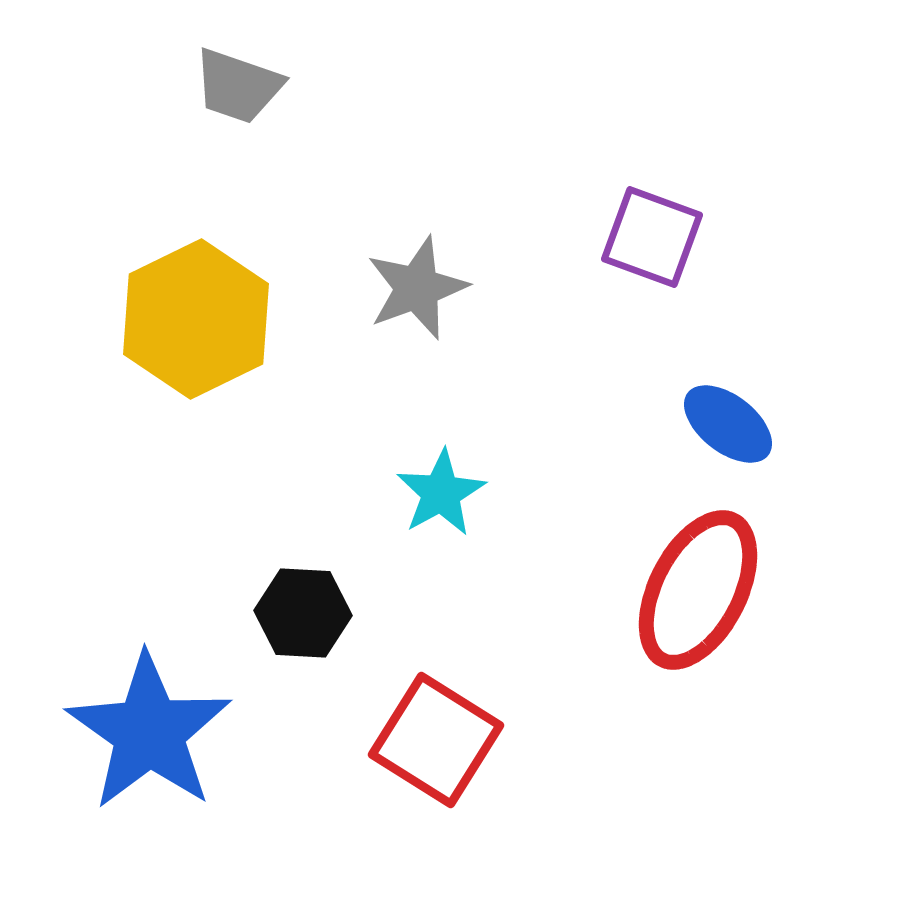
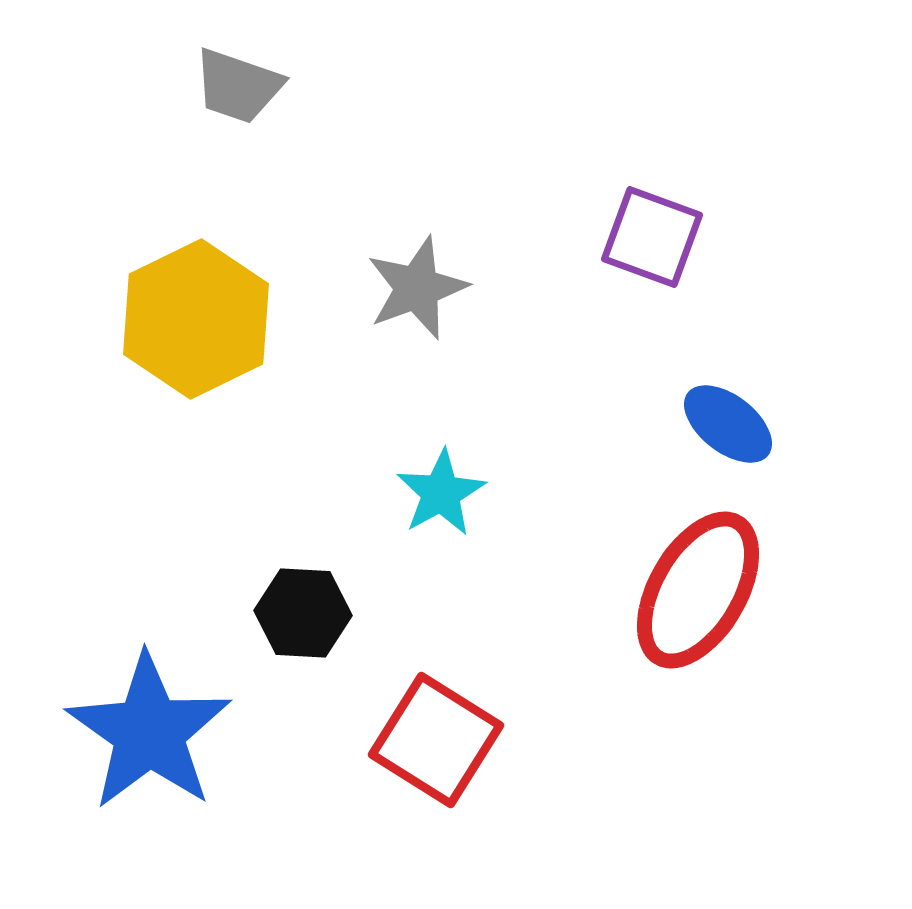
red ellipse: rotated 3 degrees clockwise
